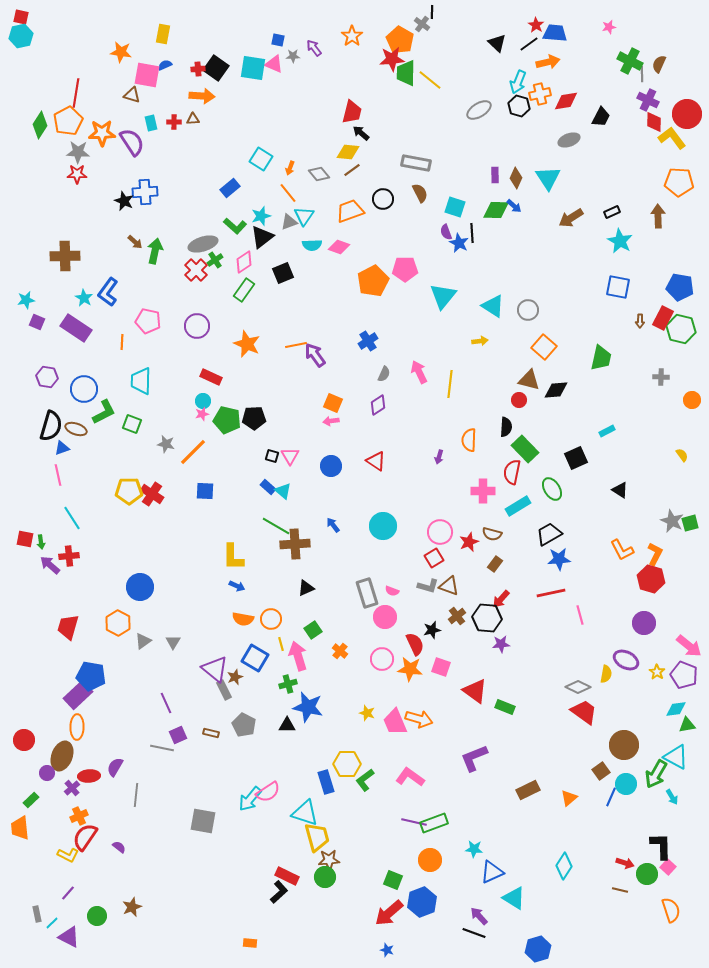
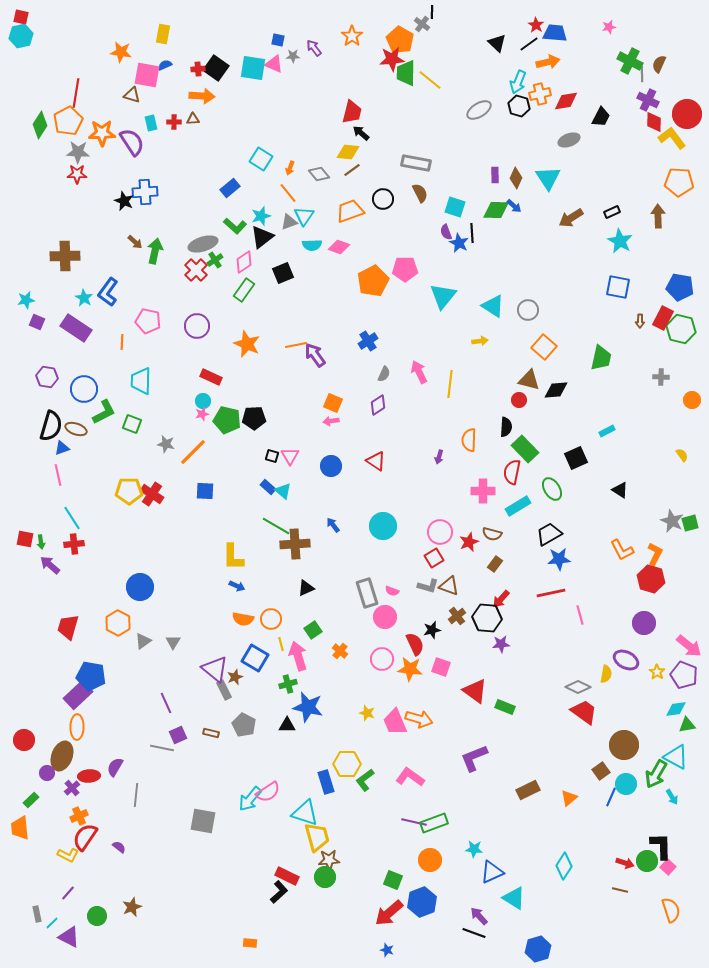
red cross at (69, 556): moved 5 px right, 12 px up
green circle at (647, 874): moved 13 px up
